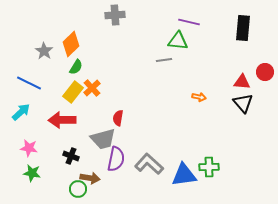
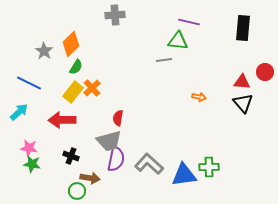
cyan arrow: moved 2 px left
gray trapezoid: moved 6 px right, 2 px down
green star: moved 9 px up
green circle: moved 1 px left, 2 px down
